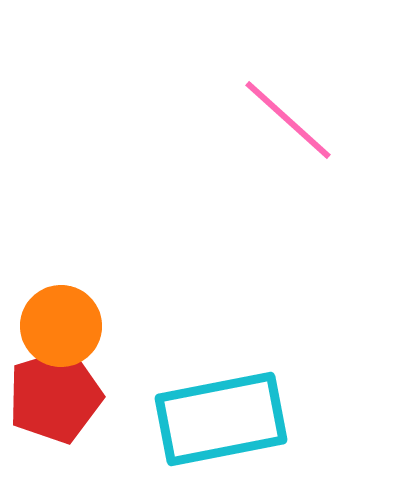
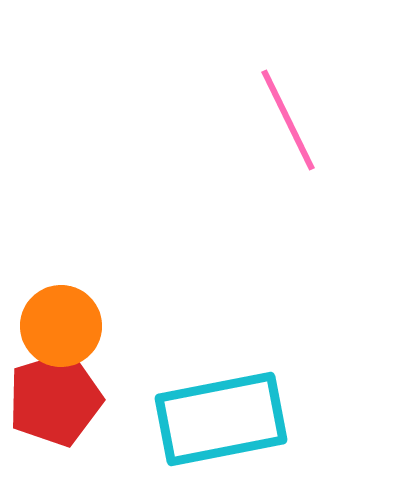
pink line: rotated 22 degrees clockwise
red pentagon: moved 3 px down
